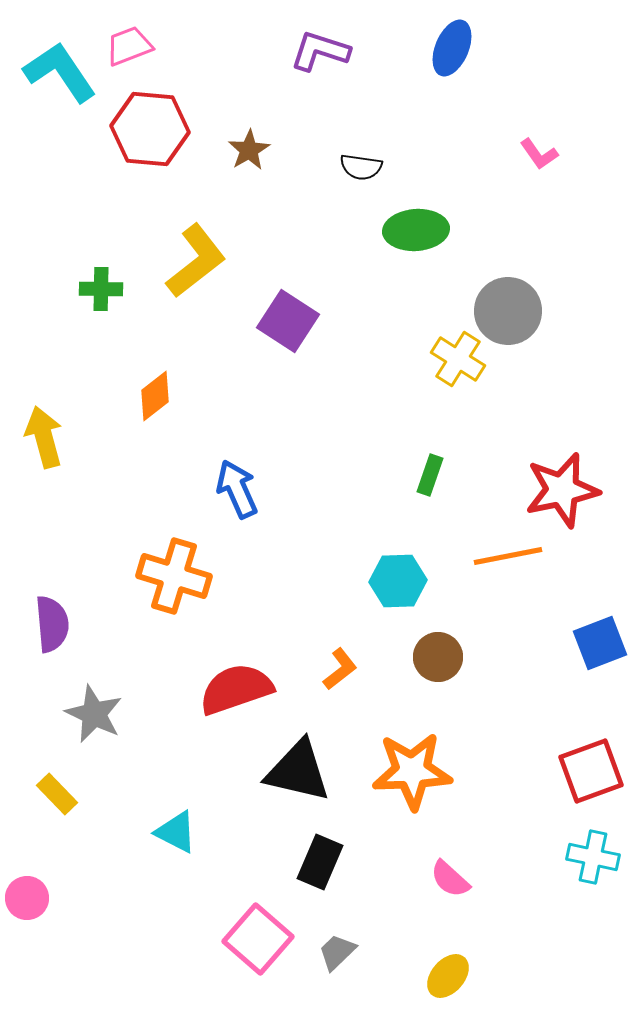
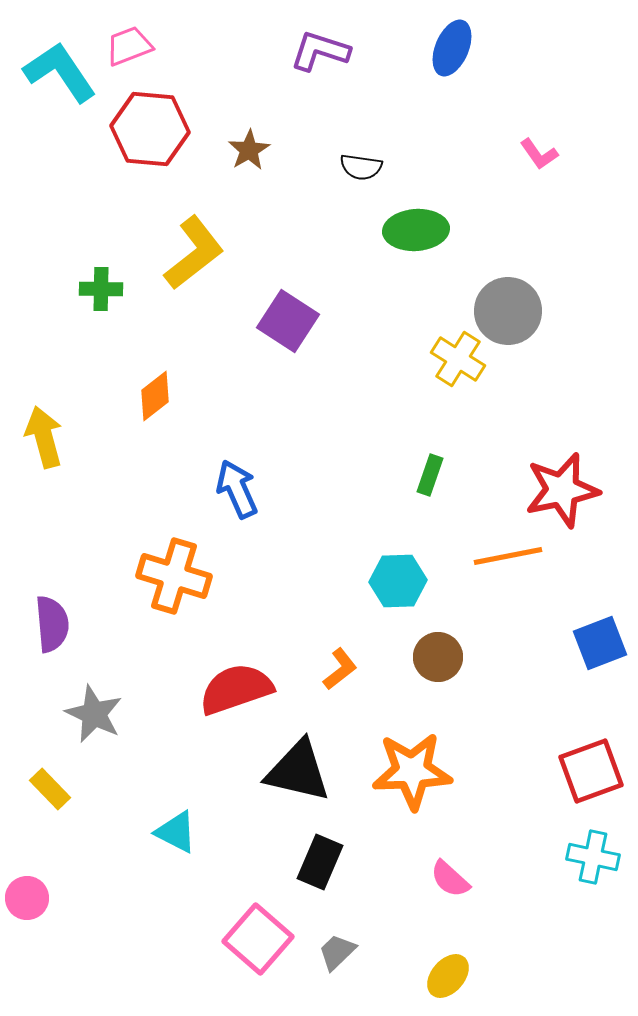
yellow L-shape: moved 2 px left, 8 px up
yellow rectangle: moved 7 px left, 5 px up
